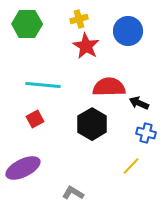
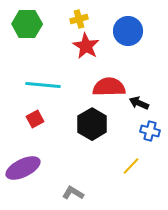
blue cross: moved 4 px right, 2 px up
